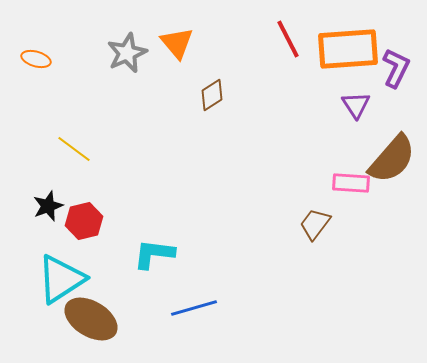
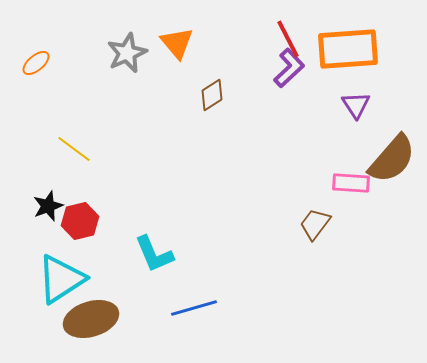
orange ellipse: moved 4 px down; rotated 56 degrees counterclockwise
purple L-shape: moved 107 px left; rotated 21 degrees clockwise
red hexagon: moved 4 px left
cyan L-shape: rotated 120 degrees counterclockwise
brown ellipse: rotated 48 degrees counterclockwise
